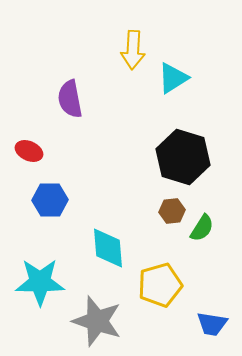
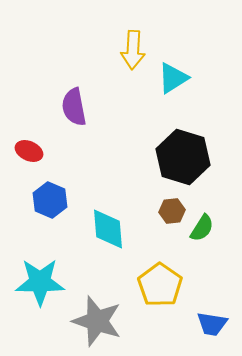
purple semicircle: moved 4 px right, 8 px down
blue hexagon: rotated 24 degrees clockwise
cyan diamond: moved 19 px up
yellow pentagon: rotated 21 degrees counterclockwise
